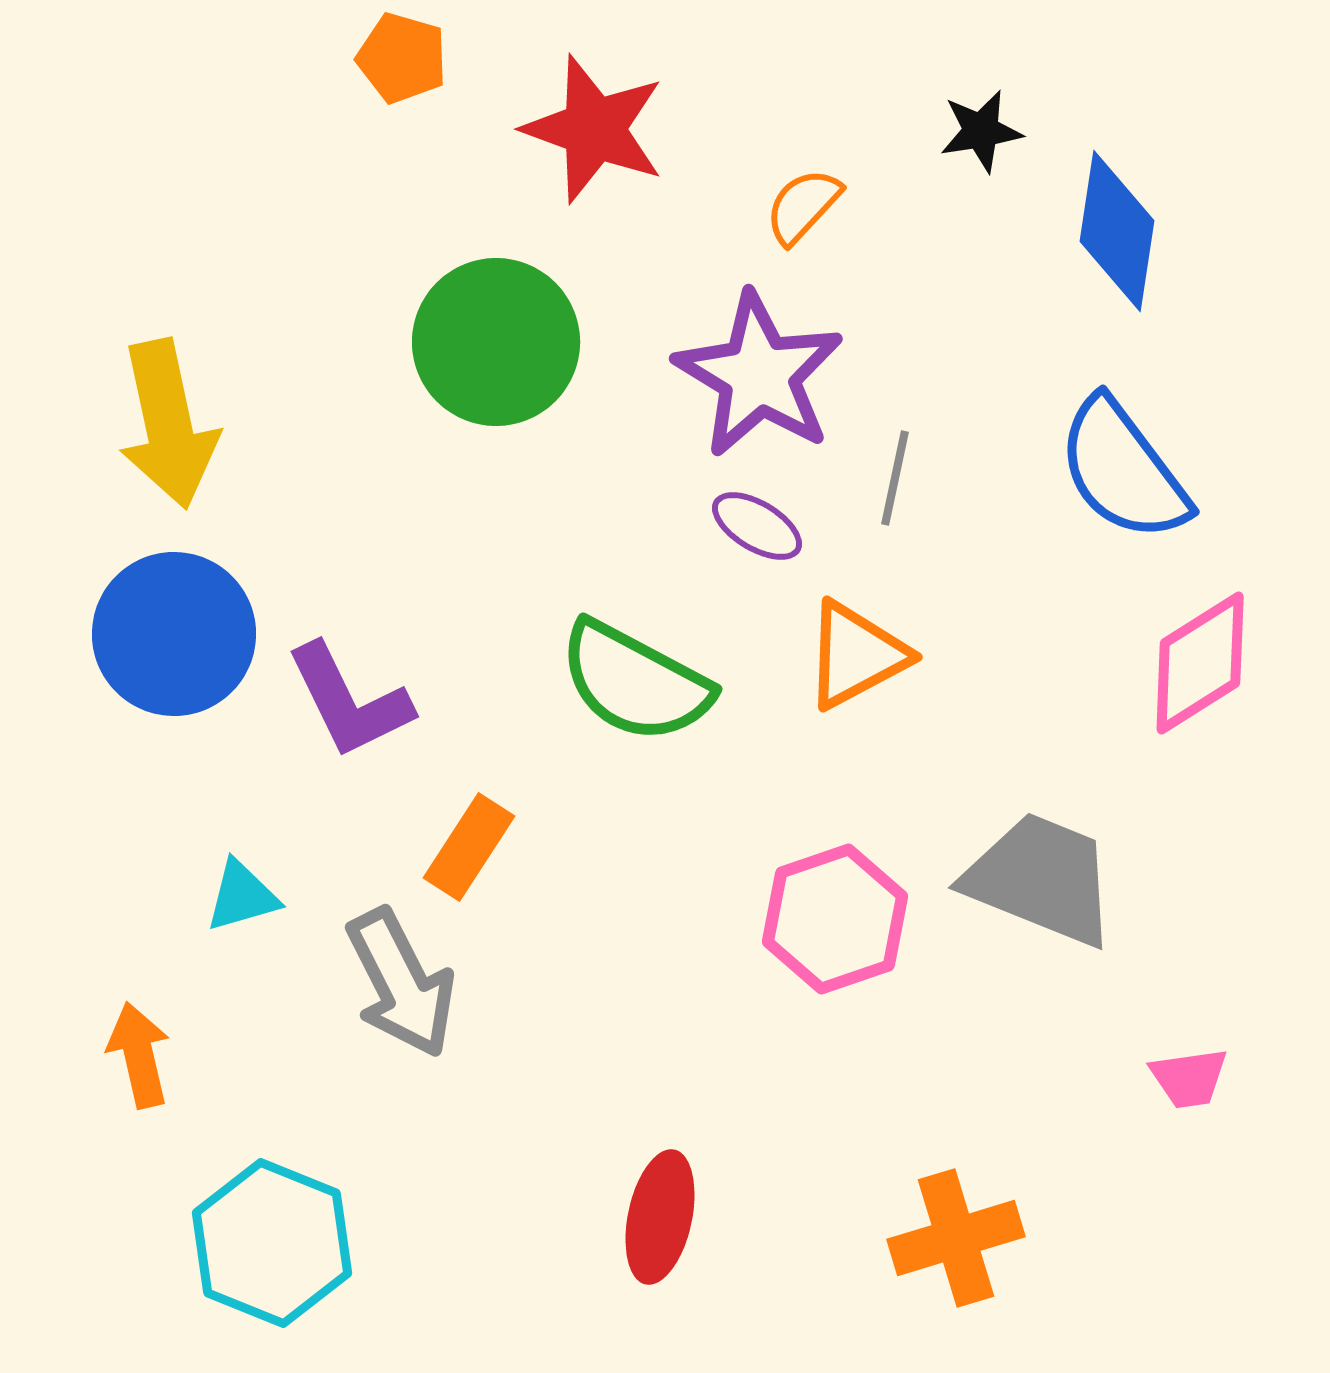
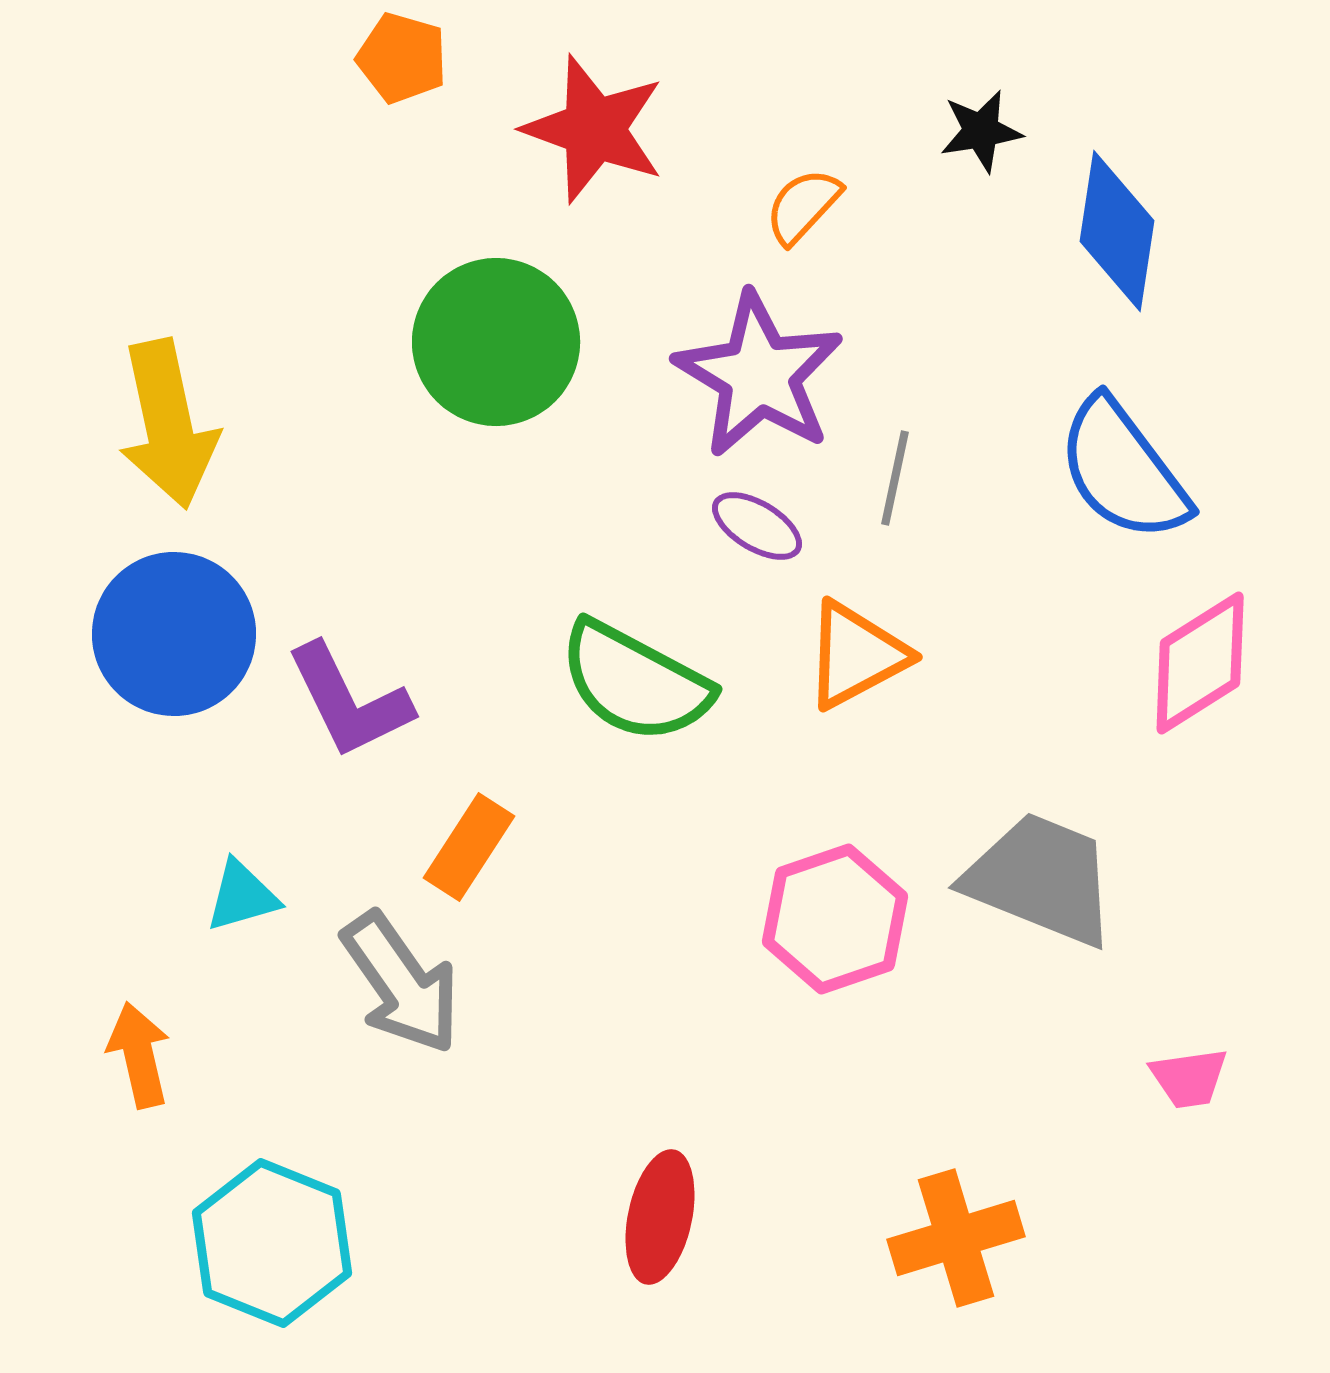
gray arrow: rotated 8 degrees counterclockwise
